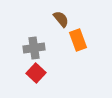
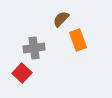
brown semicircle: rotated 96 degrees counterclockwise
red square: moved 14 px left
